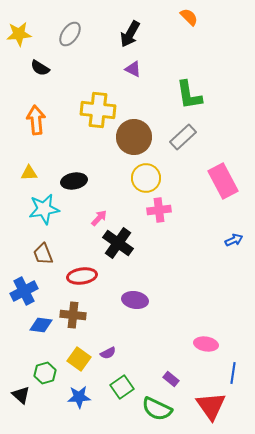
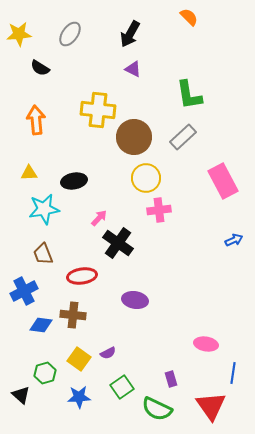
purple rectangle: rotated 35 degrees clockwise
